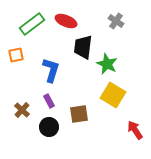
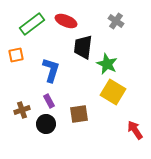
yellow square: moved 3 px up
brown cross: rotated 28 degrees clockwise
black circle: moved 3 px left, 3 px up
